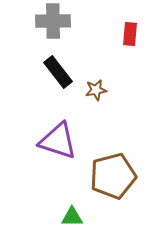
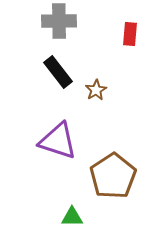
gray cross: moved 6 px right
brown star: rotated 20 degrees counterclockwise
brown pentagon: rotated 18 degrees counterclockwise
